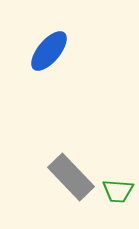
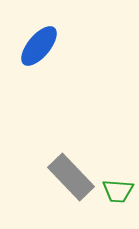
blue ellipse: moved 10 px left, 5 px up
